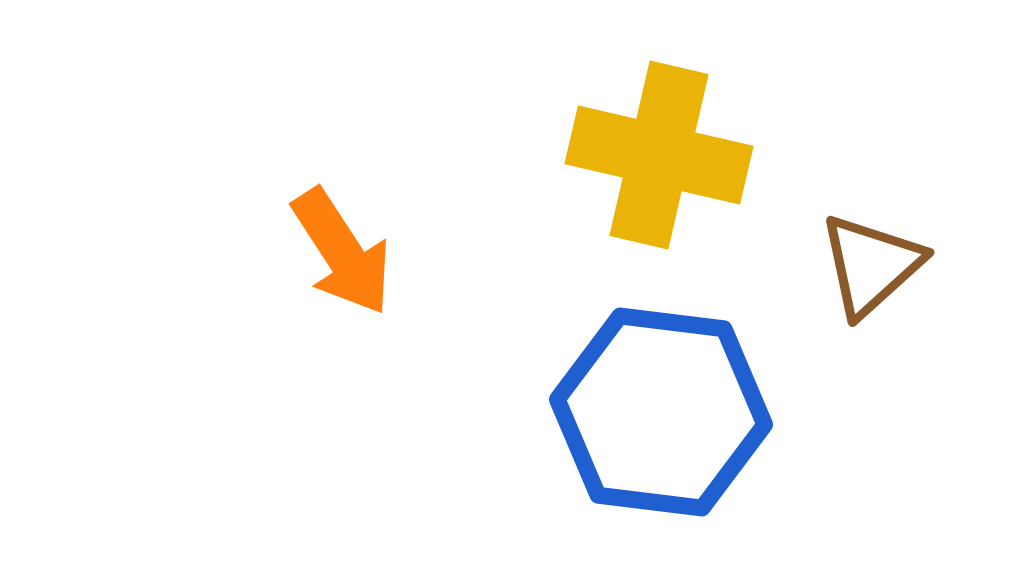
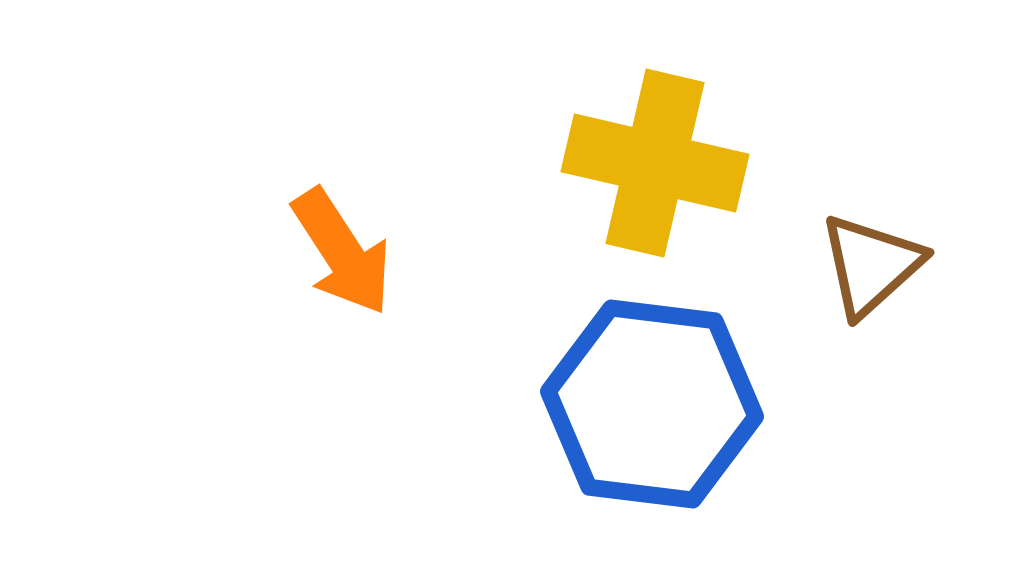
yellow cross: moved 4 px left, 8 px down
blue hexagon: moved 9 px left, 8 px up
